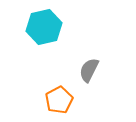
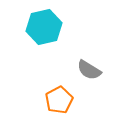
gray semicircle: rotated 85 degrees counterclockwise
